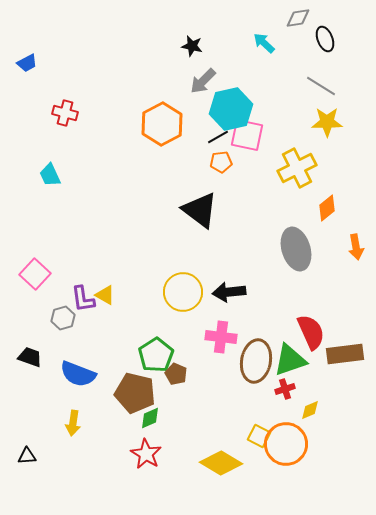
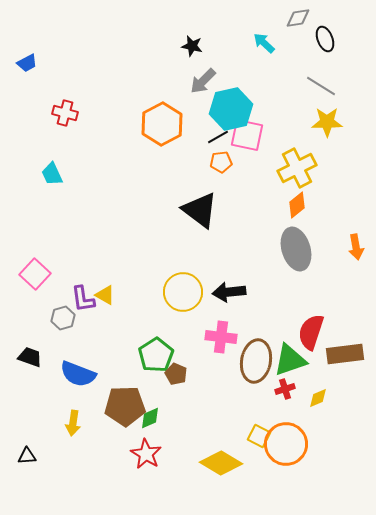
cyan trapezoid at (50, 175): moved 2 px right, 1 px up
orange diamond at (327, 208): moved 30 px left, 3 px up
red semicircle at (311, 332): rotated 138 degrees counterclockwise
brown pentagon at (135, 393): moved 10 px left, 13 px down; rotated 15 degrees counterclockwise
yellow diamond at (310, 410): moved 8 px right, 12 px up
